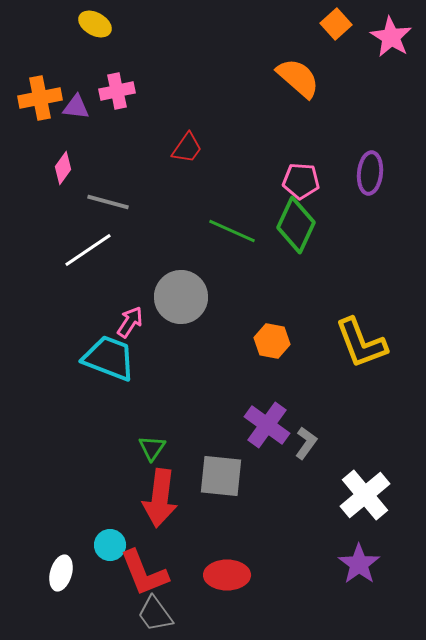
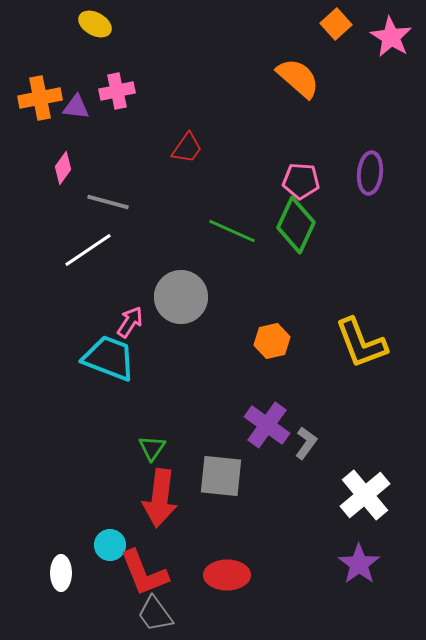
orange hexagon: rotated 24 degrees counterclockwise
white ellipse: rotated 16 degrees counterclockwise
